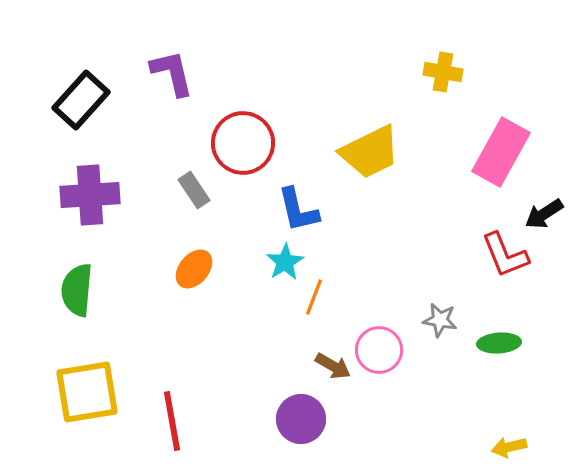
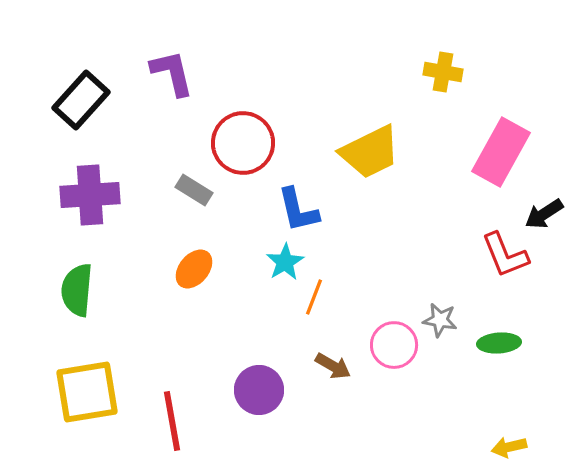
gray rectangle: rotated 24 degrees counterclockwise
pink circle: moved 15 px right, 5 px up
purple circle: moved 42 px left, 29 px up
